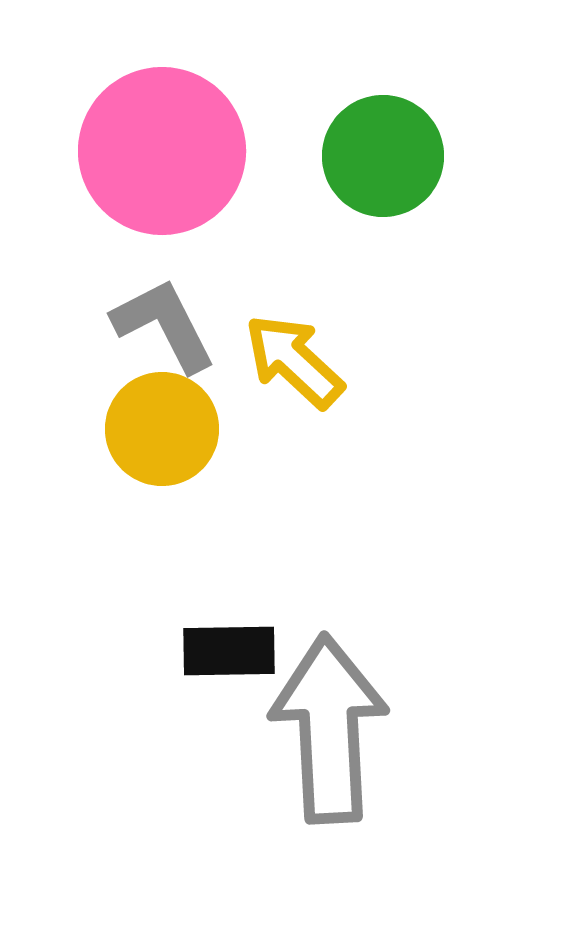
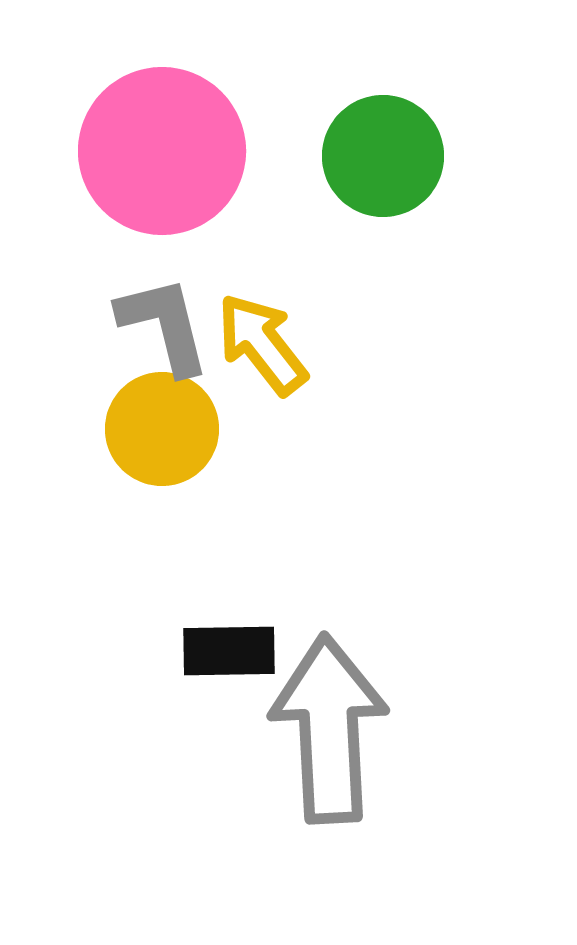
gray L-shape: rotated 13 degrees clockwise
yellow arrow: moved 32 px left, 17 px up; rotated 9 degrees clockwise
